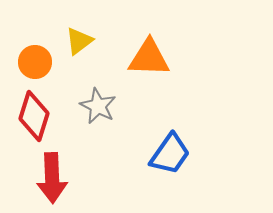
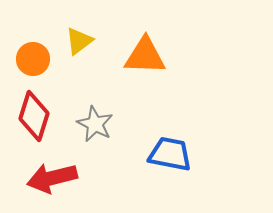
orange triangle: moved 4 px left, 2 px up
orange circle: moved 2 px left, 3 px up
gray star: moved 3 px left, 18 px down
blue trapezoid: rotated 114 degrees counterclockwise
red arrow: rotated 78 degrees clockwise
